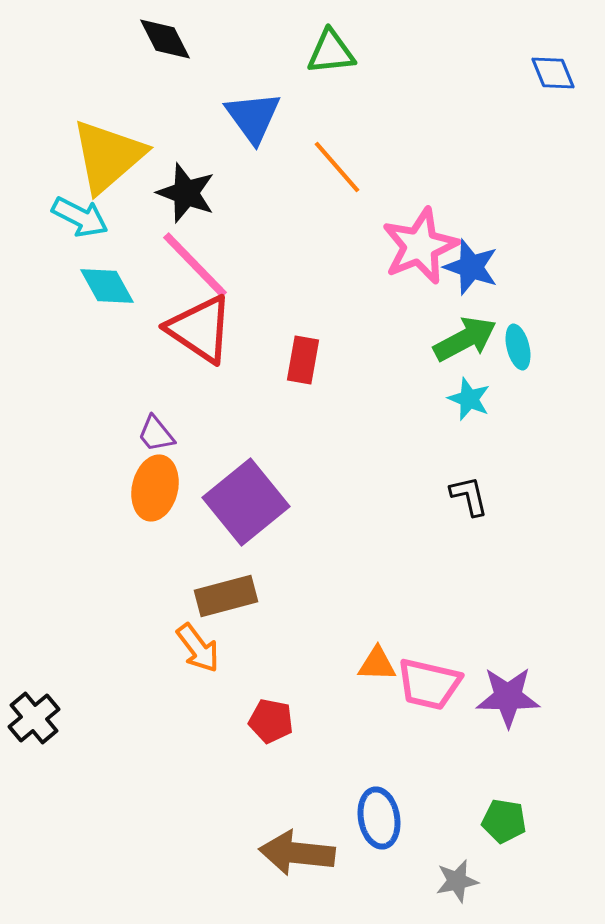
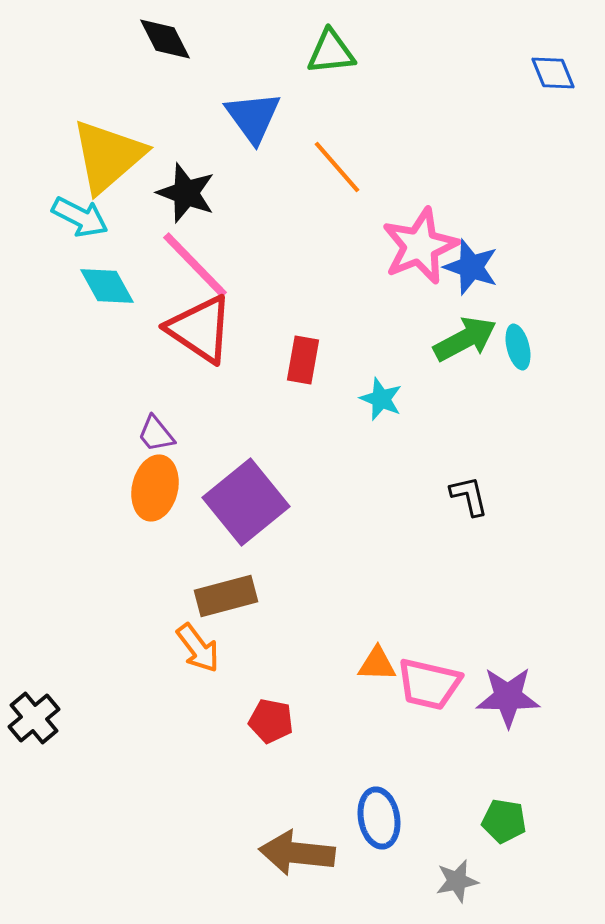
cyan star: moved 88 px left
